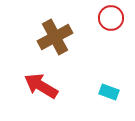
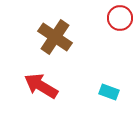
red circle: moved 9 px right
brown cross: rotated 28 degrees counterclockwise
